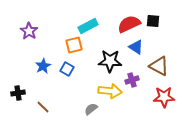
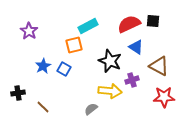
black star: rotated 20 degrees clockwise
blue square: moved 3 px left
